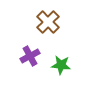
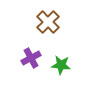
purple cross: moved 1 px right, 2 px down
